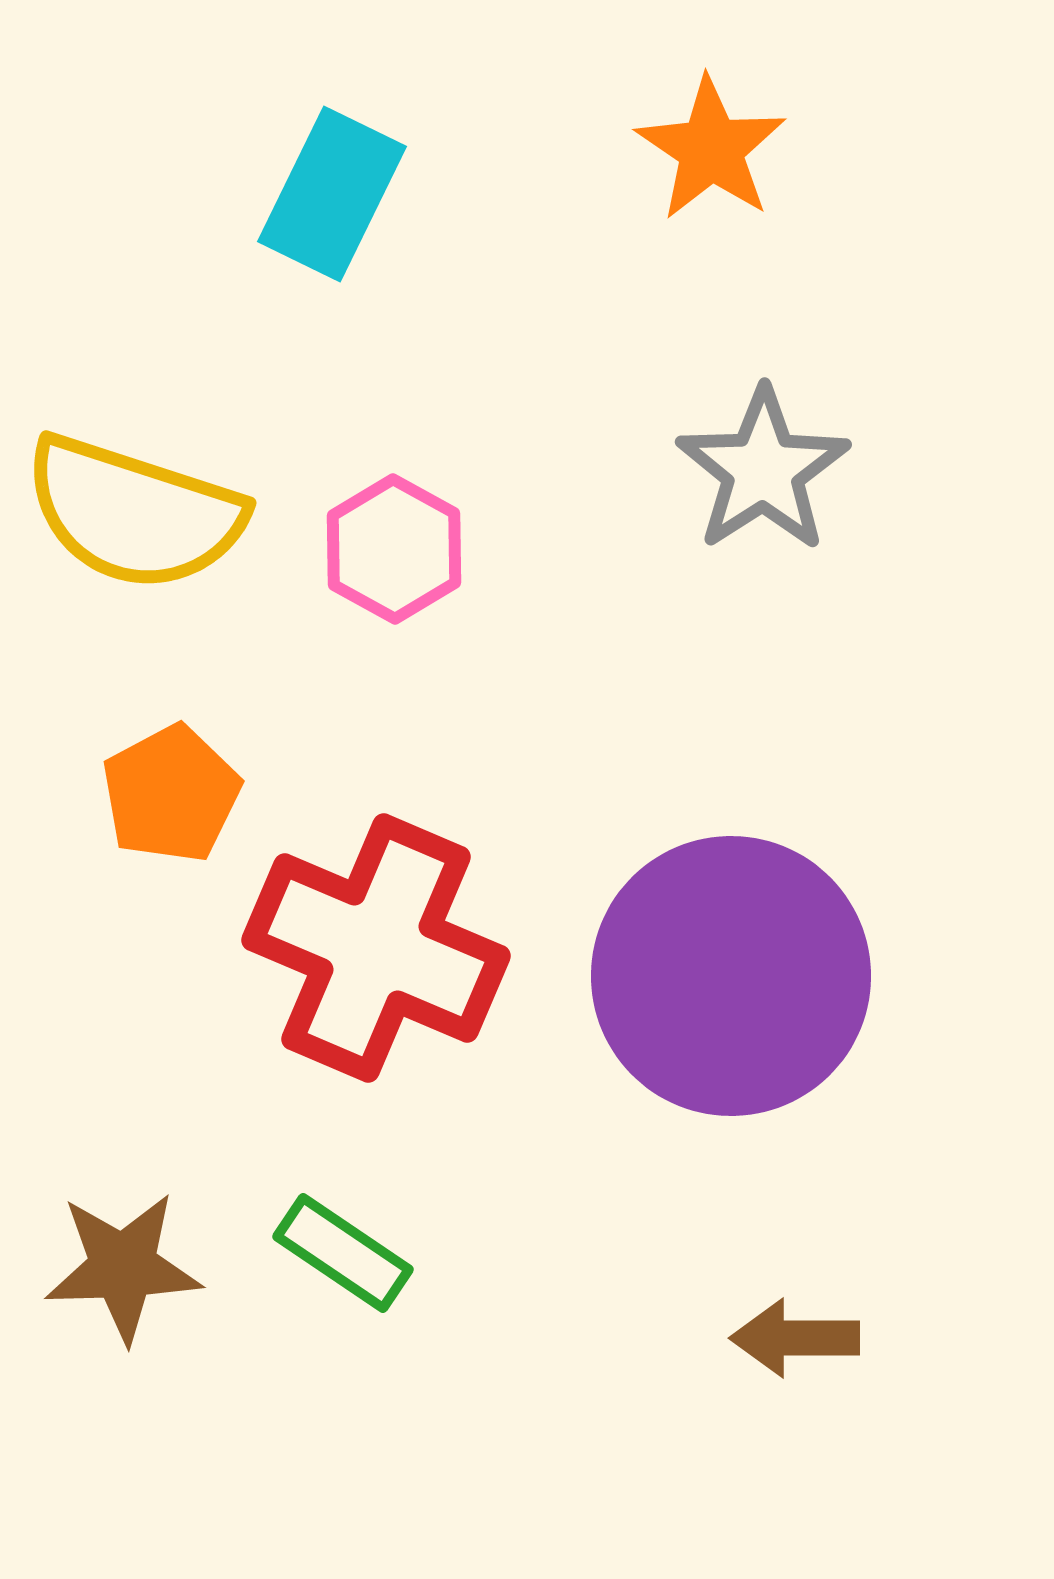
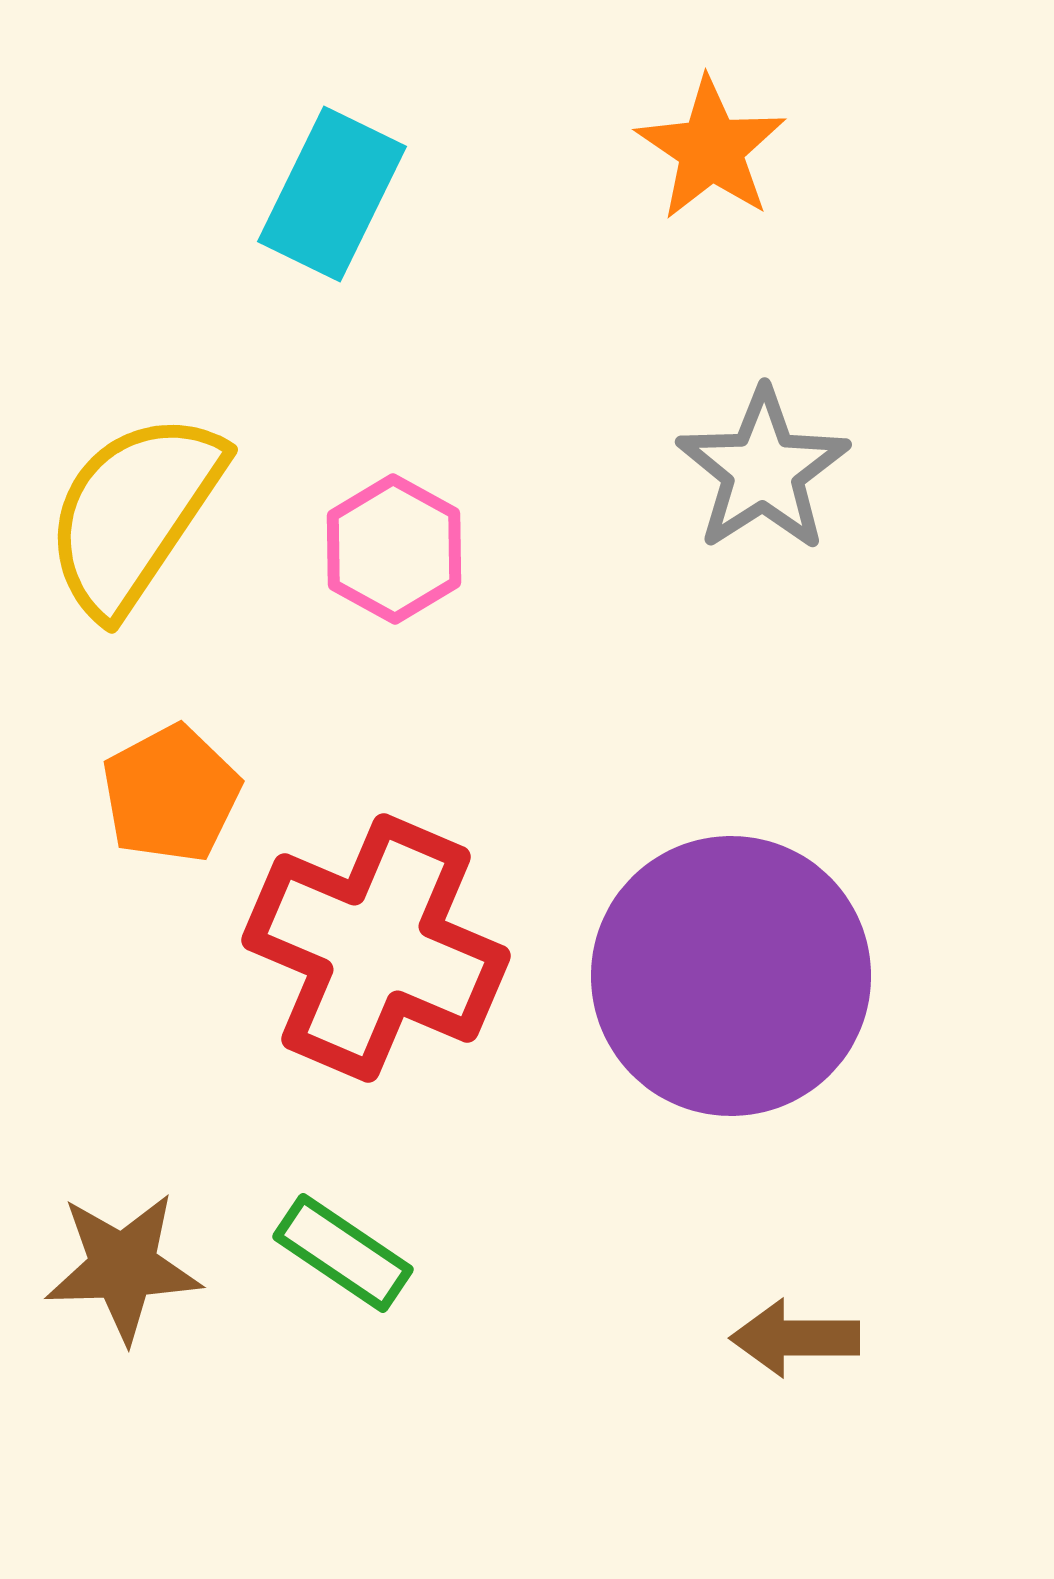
yellow semicircle: rotated 106 degrees clockwise
